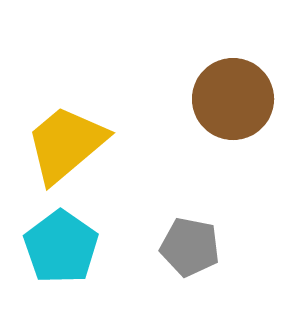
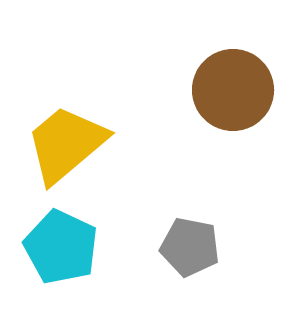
brown circle: moved 9 px up
cyan pentagon: rotated 10 degrees counterclockwise
